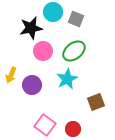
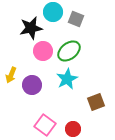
green ellipse: moved 5 px left
